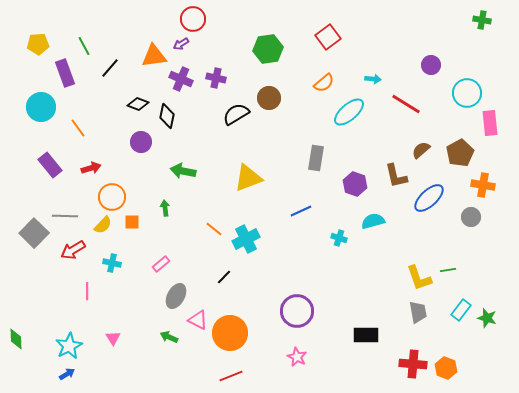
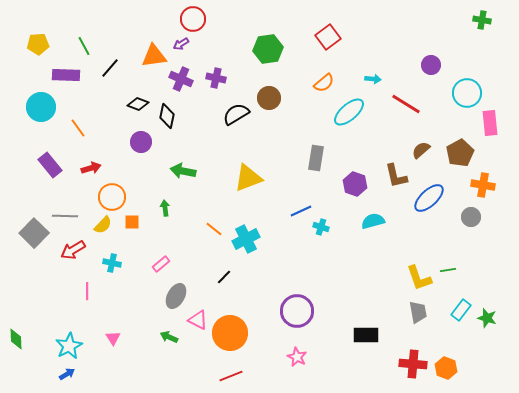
purple rectangle at (65, 73): moved 1 px right, 2 px down; rotated 68 degrees counterclockwise
cyan cross at (339, 238): moved 18 px left, 11 px up
